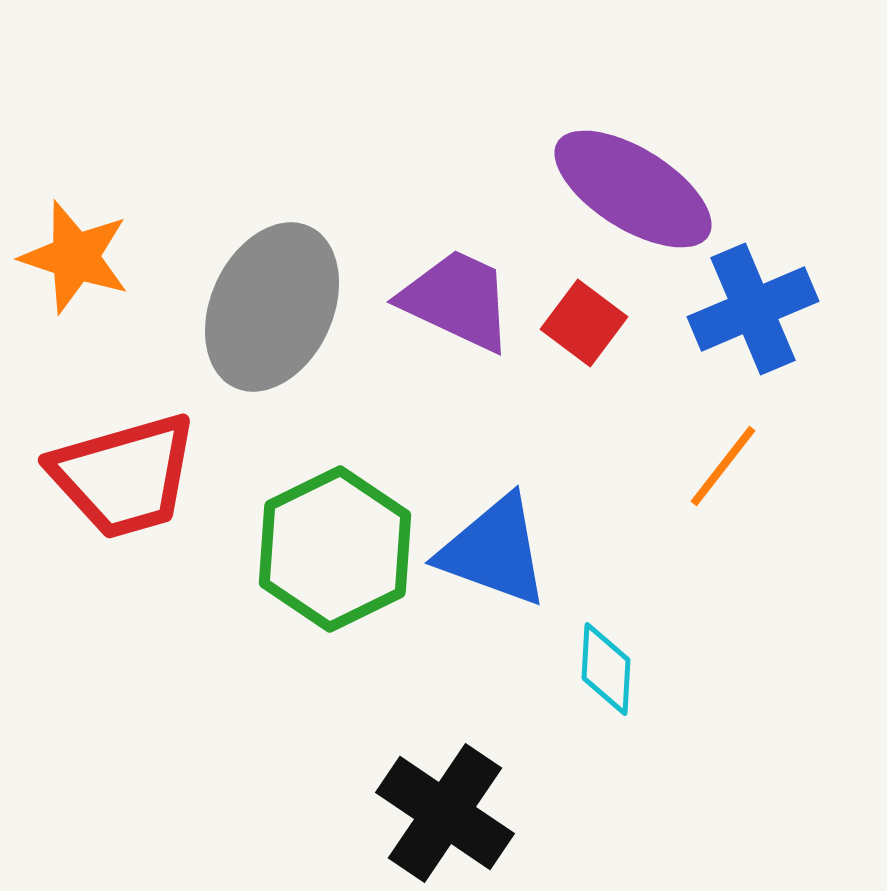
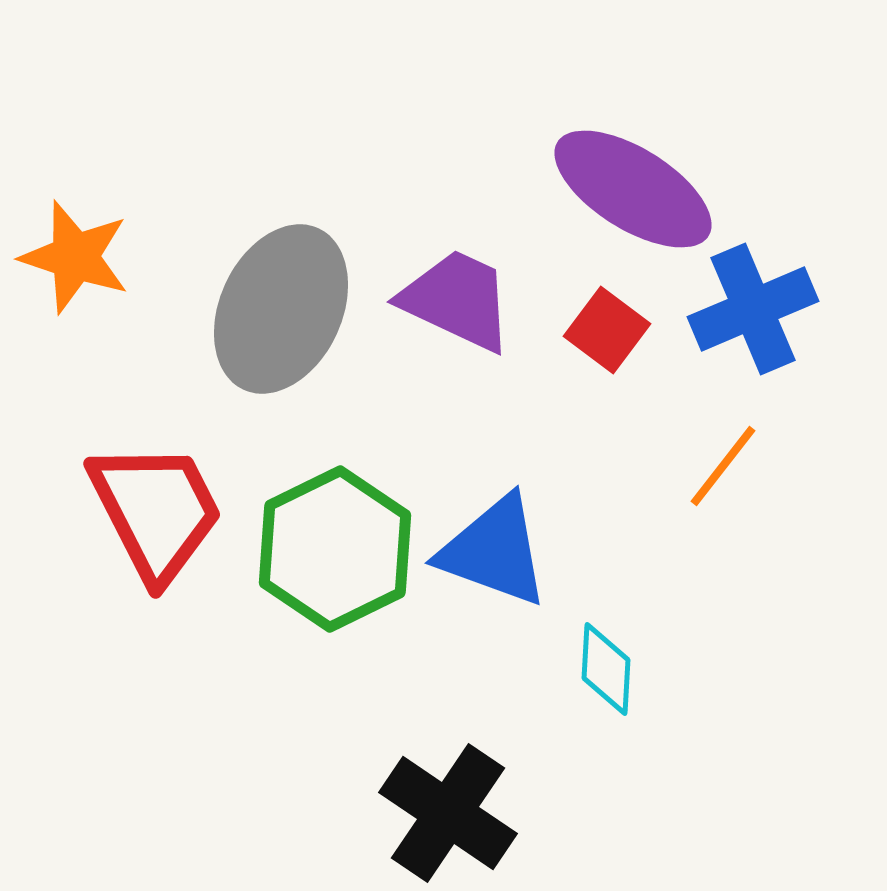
gray ellipse: moved 9 px right, 2 px down
red square: moved 23 px right, 7 px down
red trapezoid: moved 32 px right, 35 px down; rotated 101 degrees counterclockwise
black cross: moved 3 px right
